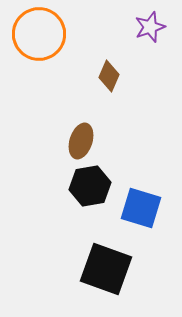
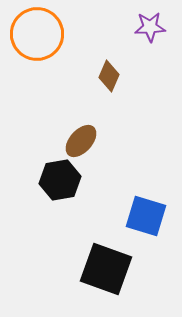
purple star: rotated 16 degrees clockwise
orange circle: moved 2 px left
brown ellipse: rotated 24 degrees clockwise
black hexagon: moved 30 px left, 6 px up
blue square: moved 5 px right, 8 px down
